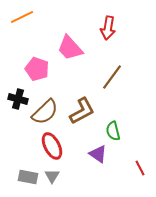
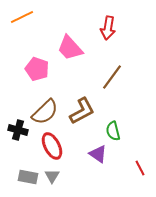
black cross: moved 31 px down
